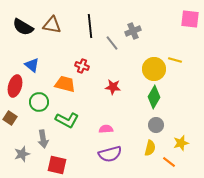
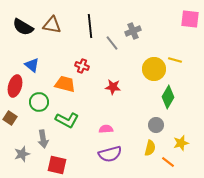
green diamond: moved 14 px right
orange line: moved 1 px left
